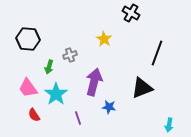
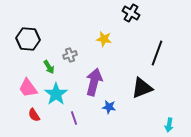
yellow star: rotated 21 degrees counterclockwise
green arrow: rotated 48 degrees counterclockwise
purple line: moved 4 px left
